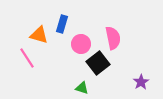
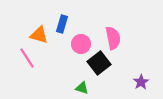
black square: moved 1 px right
